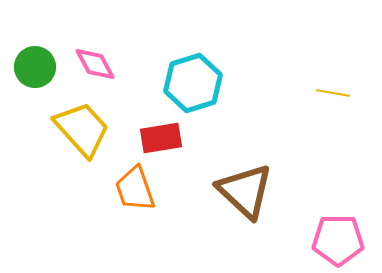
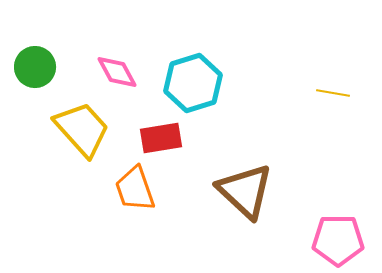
pink diamond: moved 22 px right, 8 px down
